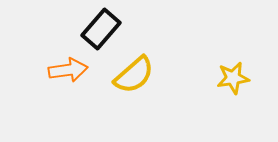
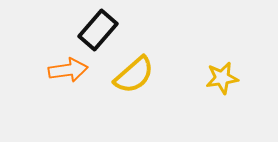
black rectangle: moved 3 px left, 1 px down
yellow star: moved 11 px left
